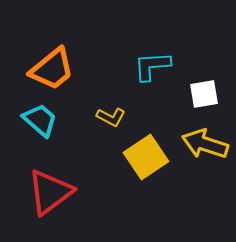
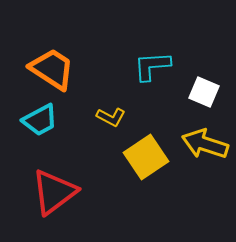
orange trapezoid: rotated 108 degrees counterclockwise
white square: moved 2 px up; rotated 32 degrees clockwise
cyan trapezoid: rotated 111 degrees clockwise
red triangle: moved 4 px right
